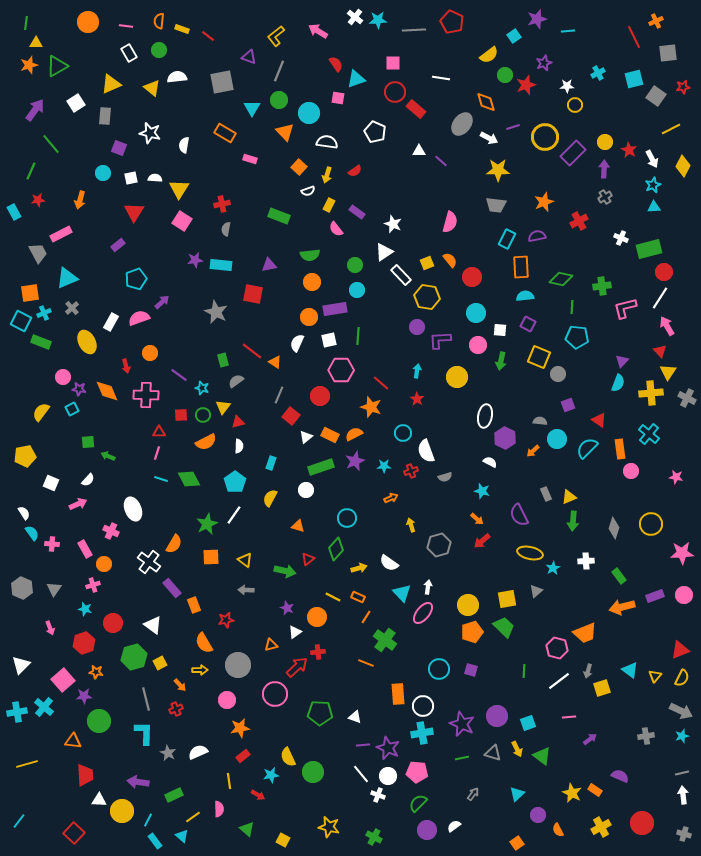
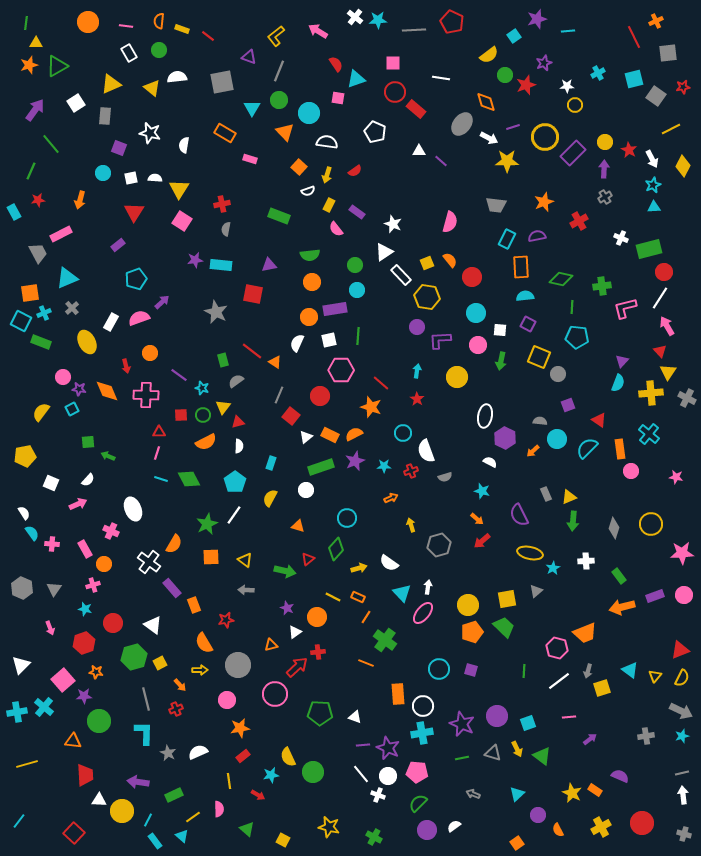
yellow star at (498, 170): moved 9 px right, 9 px up
gray arrow at (473, 794): rotated 104 degrees counterclockwise
